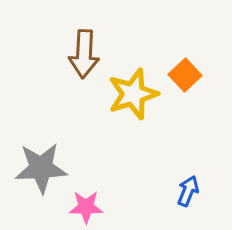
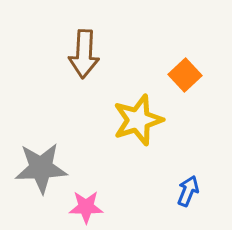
yellow star: moved 5 px right, 26 px down
